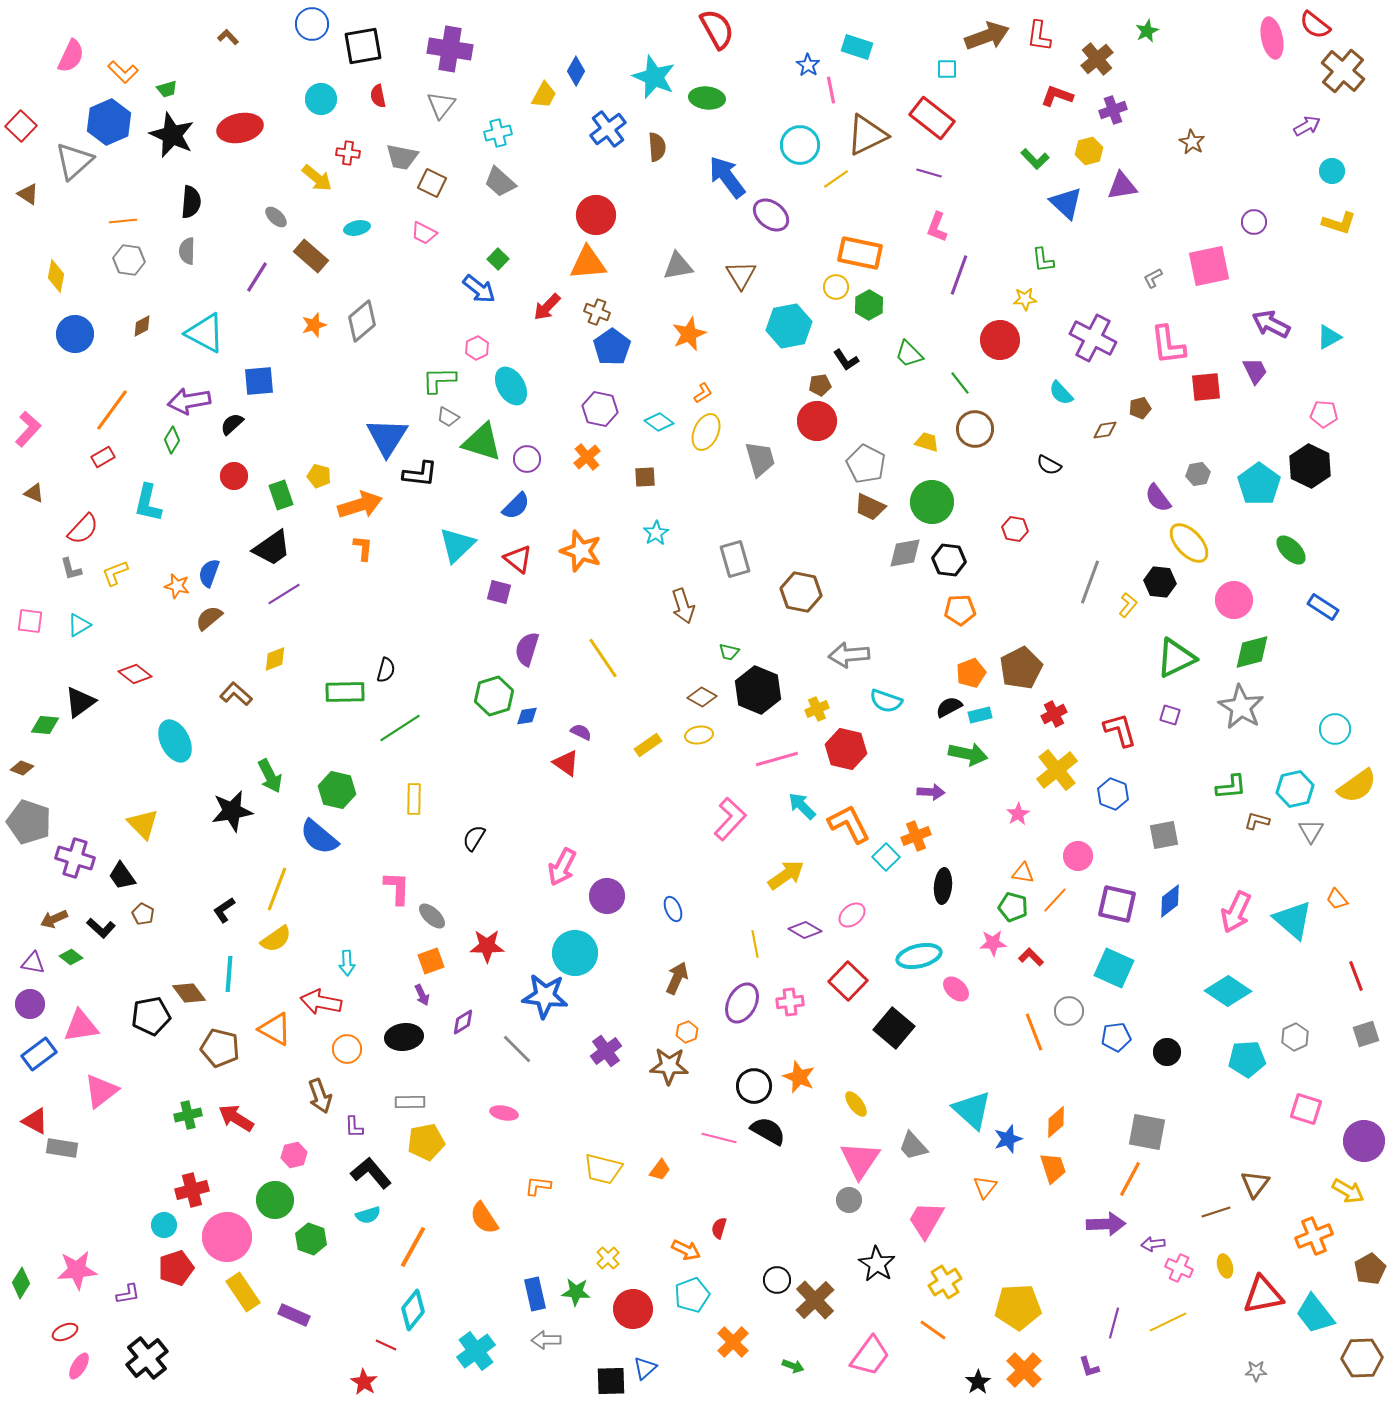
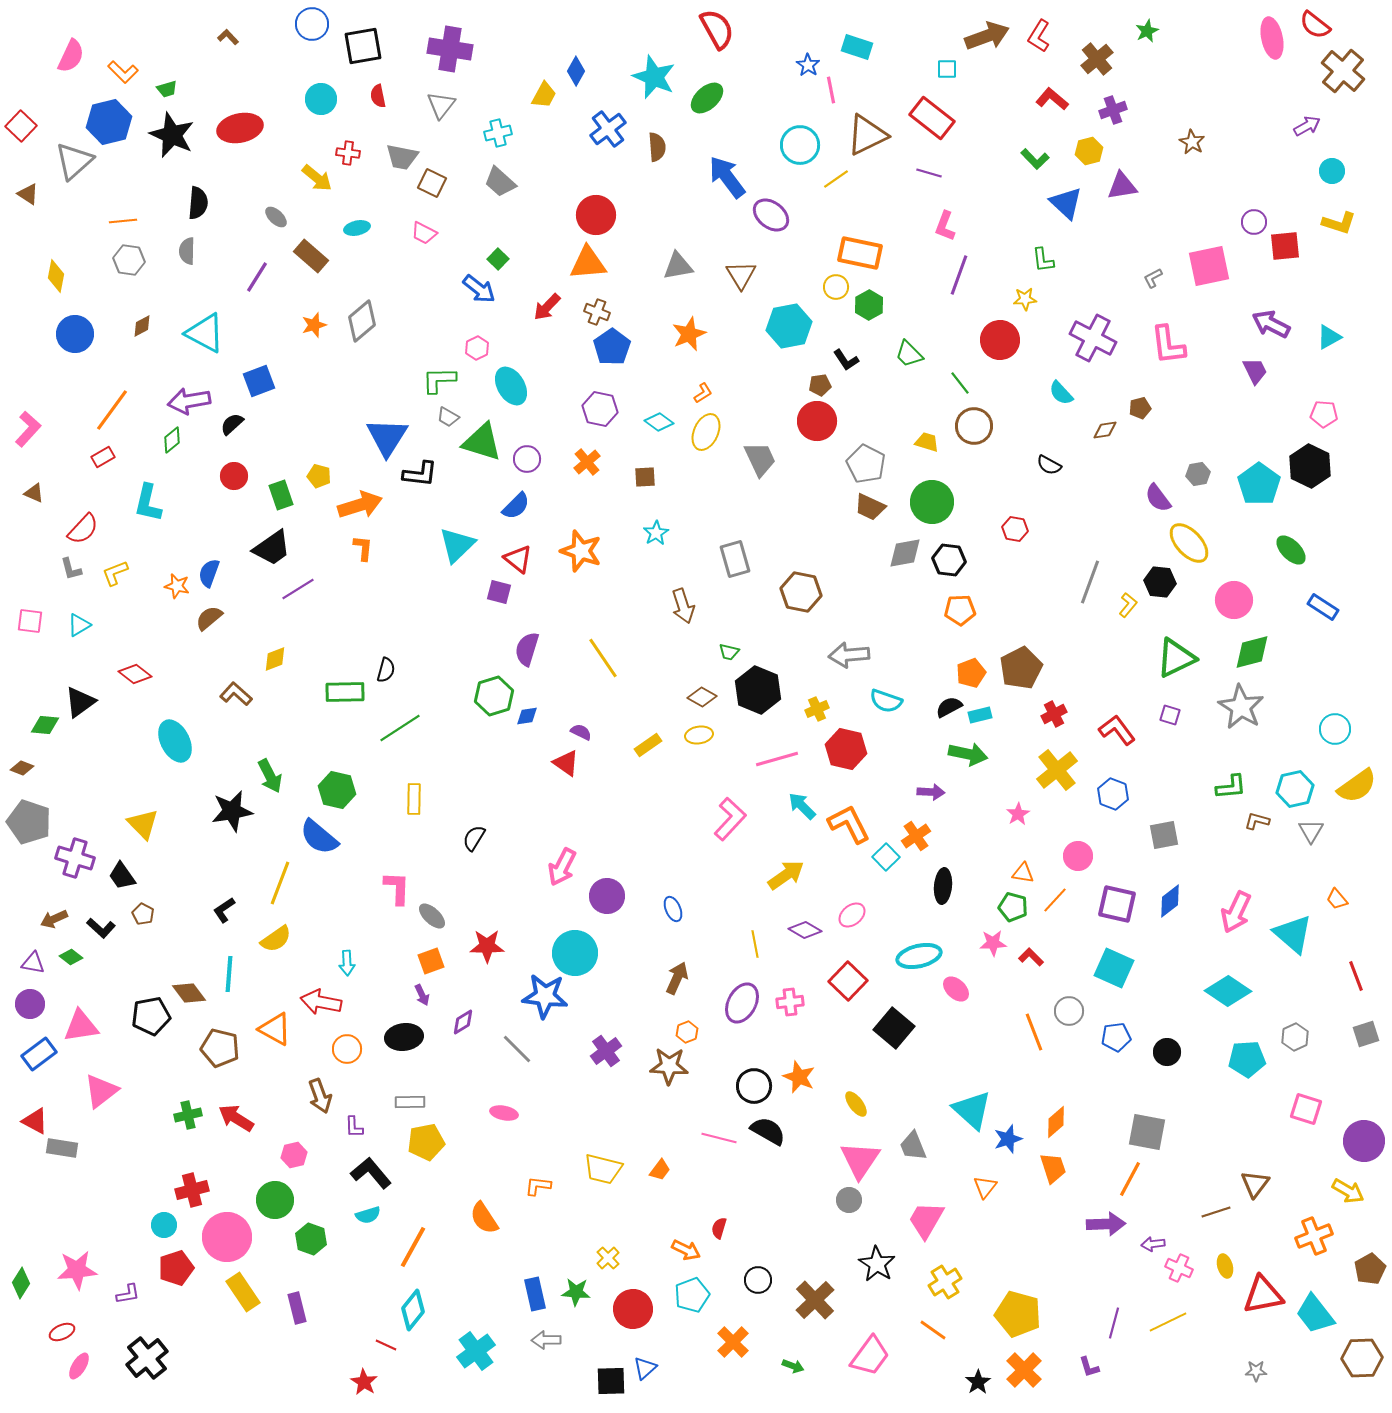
red L-shape at (1039, 36): rotated 24 degrees clockwise
red L-shape at (1057, 96): moved 5 px left, 3 px down; rotated 20 degrees clockwise
green ellipse at (707, 98): rotated 48 degrees counterclockwise
blue hexagon at (109, 122): rotated 9 degrees clockwise
black semicircle at (191, 202): moved 7 px right, 1 px down
pink L-shape at (937, 227): moved 8 px right, 1 px up
blue square at (259, 381): rotated 16 degrees counterclockwise
red square at (1206, 387): moved 79 px right, 141 px up
brown circle at (975, 429): moved 1 px left, 3 px up
green diamond at (172, 440): rotated 20 degrees clockwise
orange cross at (587, 457): moved 5 px down
gray trapezoid at (760, 459): rotated 9 degrees counterclockwise
purple line at (284, 594): moved 14 px right, 5 px up
red L-shape at (1120, 730): moved 3 px left; rotated 21 degrees counterclockwise
orange cross at (916, 836): rotated 12 degrees counterclockwise
yellow line at (277, 889): moved 3 px right, 6 px up
cyan triangle at (1293, 920): moved 14 px down
gray trapezoid at (913, 1146): rotated 20 degrees clockwise
black circle at (777, 1280): moved 19 px left
yellow pentagon at (1018, 1307): moved 7 px down; rotated 18 degrees clockwise
purple rectangle at (294, 1315): moved 3 px right, 7 px up; rotated 52 degrees clockwise
red ellipse at (65, 1332): moved 3 px left
